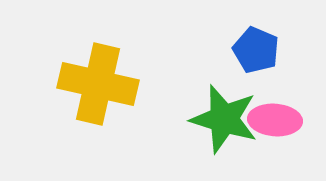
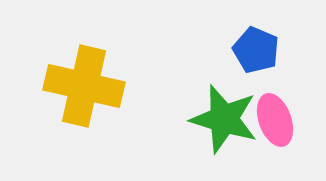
yellow cross: moved 14 px left, 2 px down
pink ellipse: rotated 66 degrees clockwise
